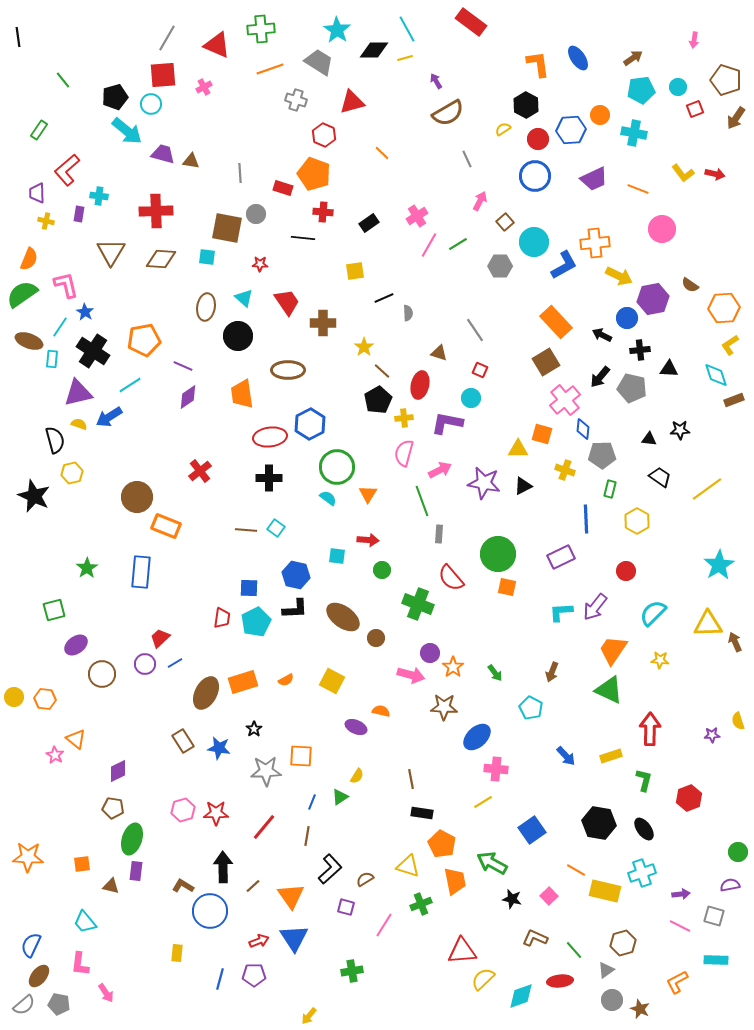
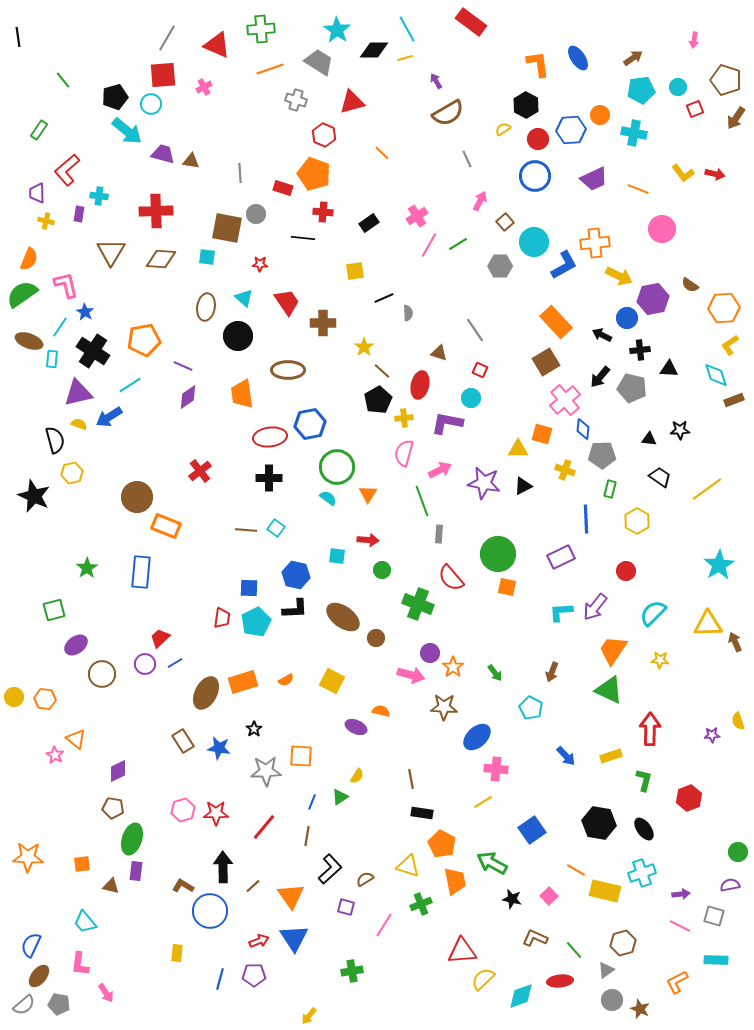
blue hexagon at (310, 424): rotated 16 degrees clockwise
